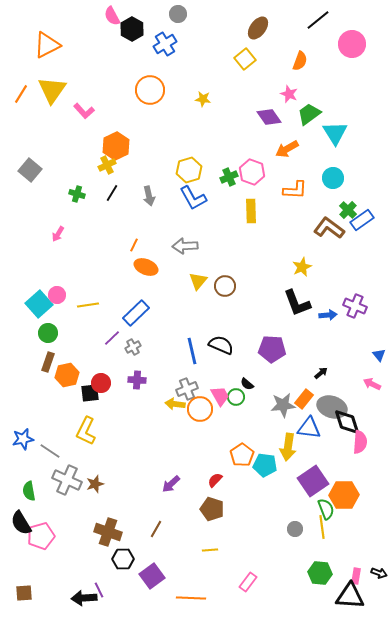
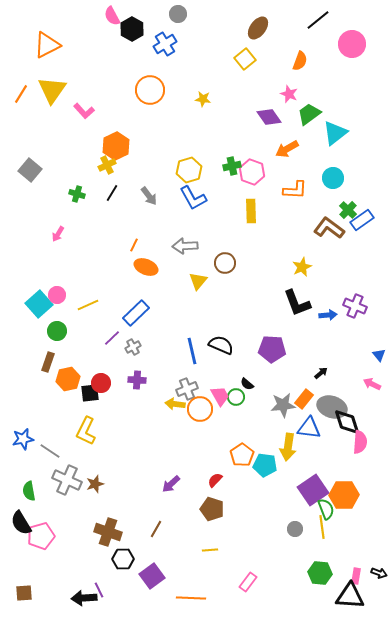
cyan triangle at (335, 133): rotated 24 degrees clockwise
green cross at (229, 177): moved 3 px right, 11 px up; rotated 12 degrees clockwise
gray arrow at (149, 196): rotated 24 degrees counterclockwise
brown circle at (225, 286): moved 23 px up
yellow line at (88, 305): rotated 15 degrees counterclockwise
green circle at (48, 333): moved 9 px right, 2 px up
orange hexagon at (67, 375): moved 1 px right, 4 px down
purple square at (313, 481): moved 9 px down
